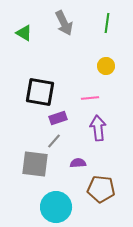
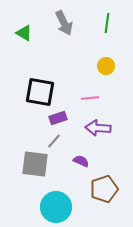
purple arrow: rotated 80 degrees counterclockwise
purple semicircle: moved 3 px right, 2 px up; rotated 28 degrees clockwise
brown pentagon: moved 3 px right; rotated 24 degrees counterclockwise
